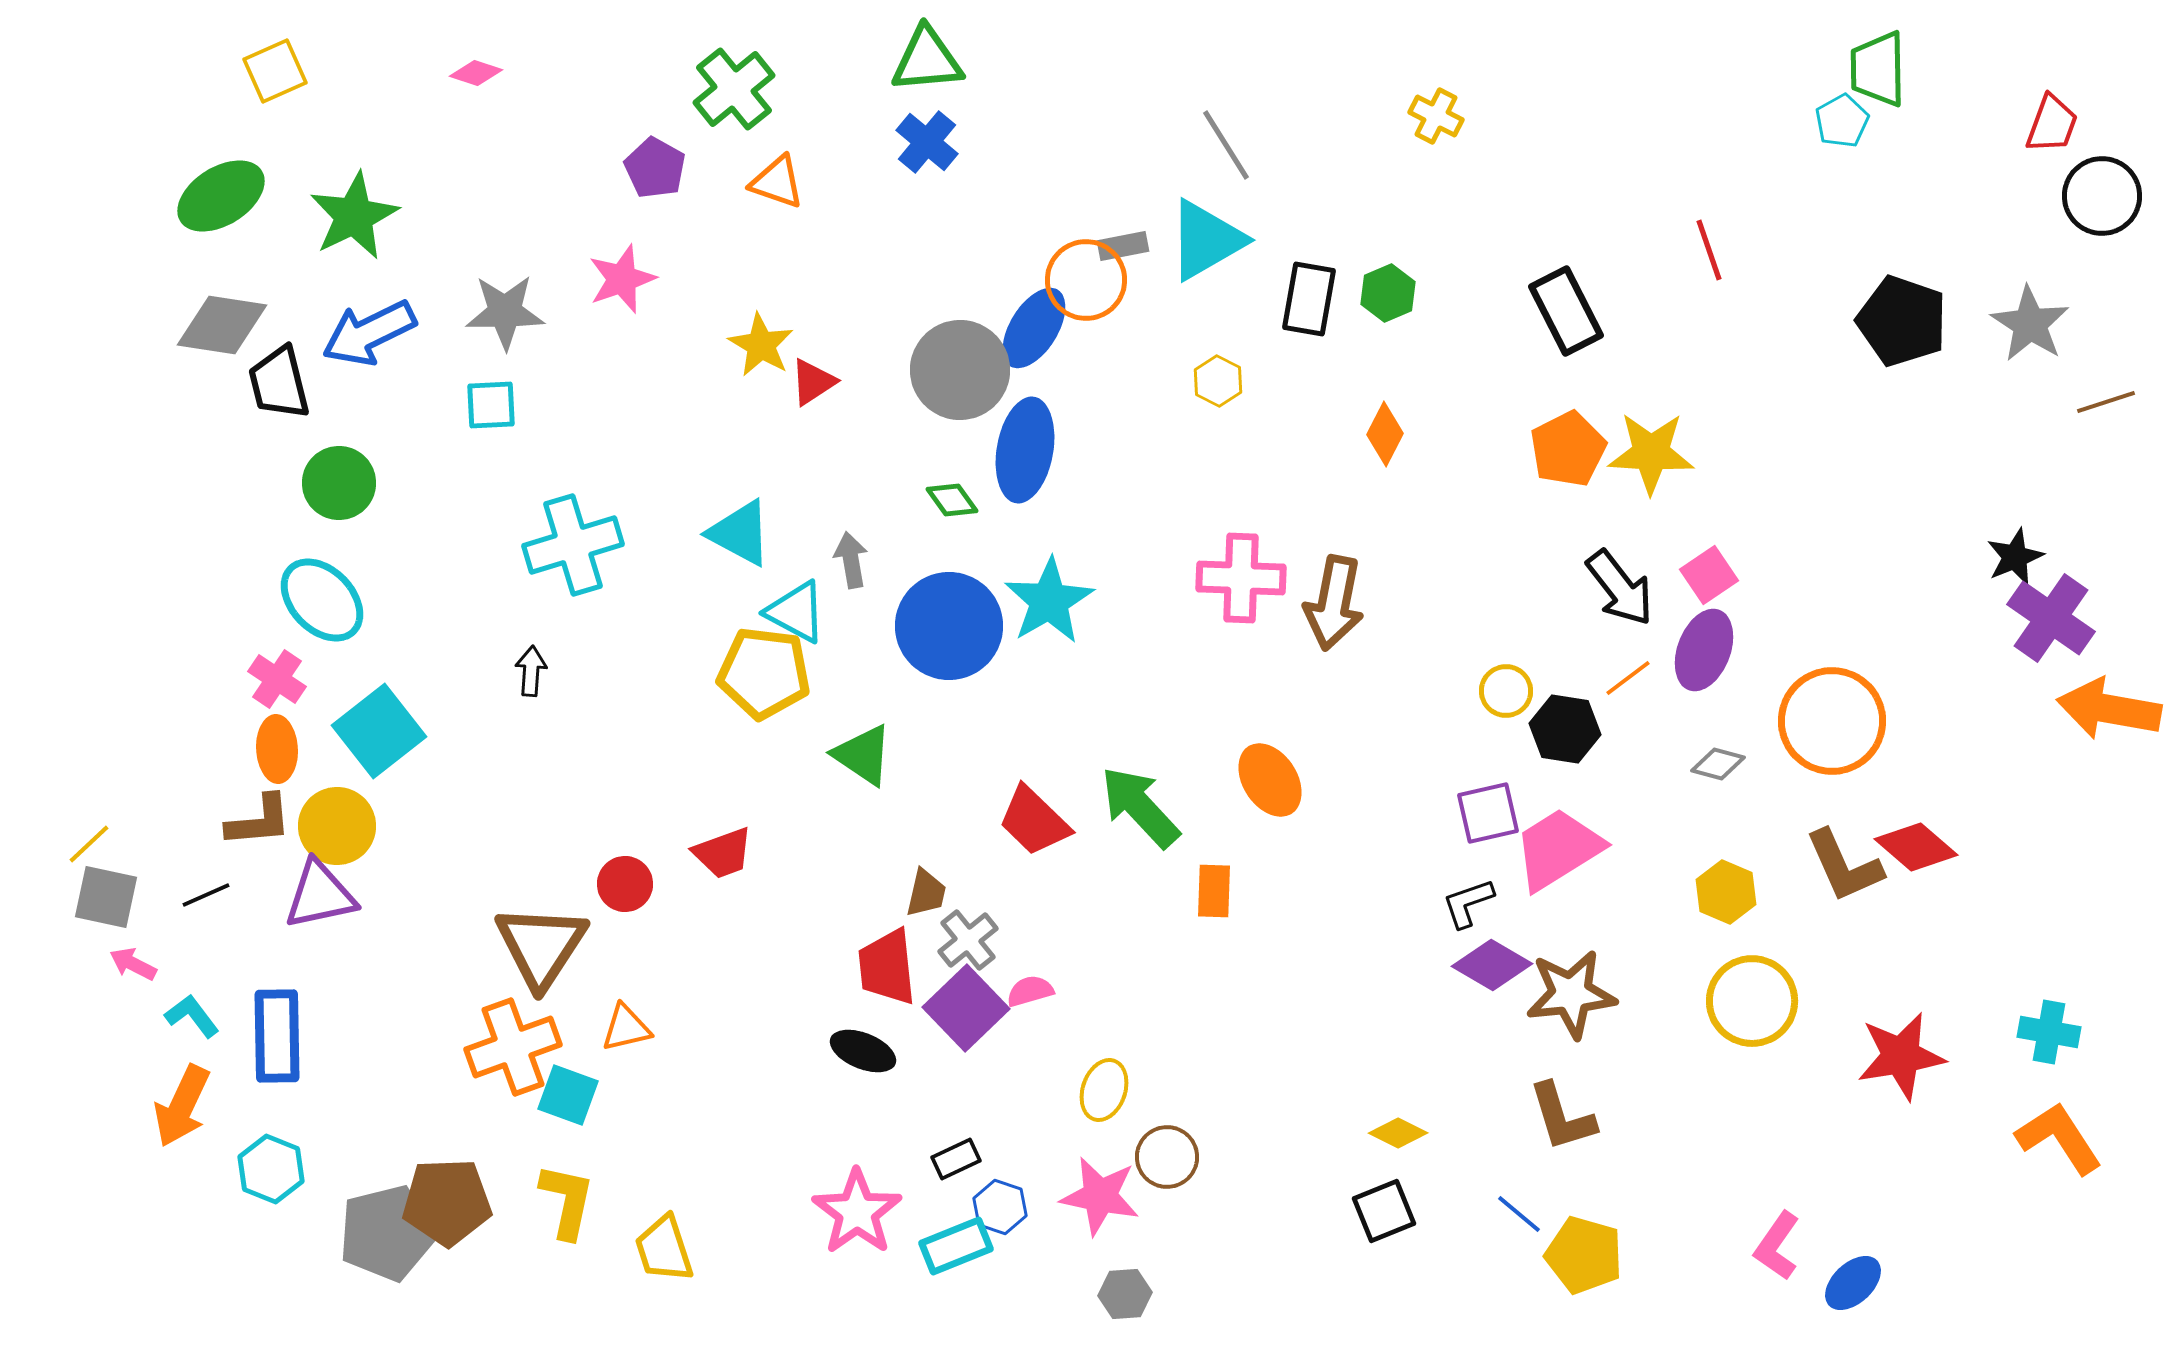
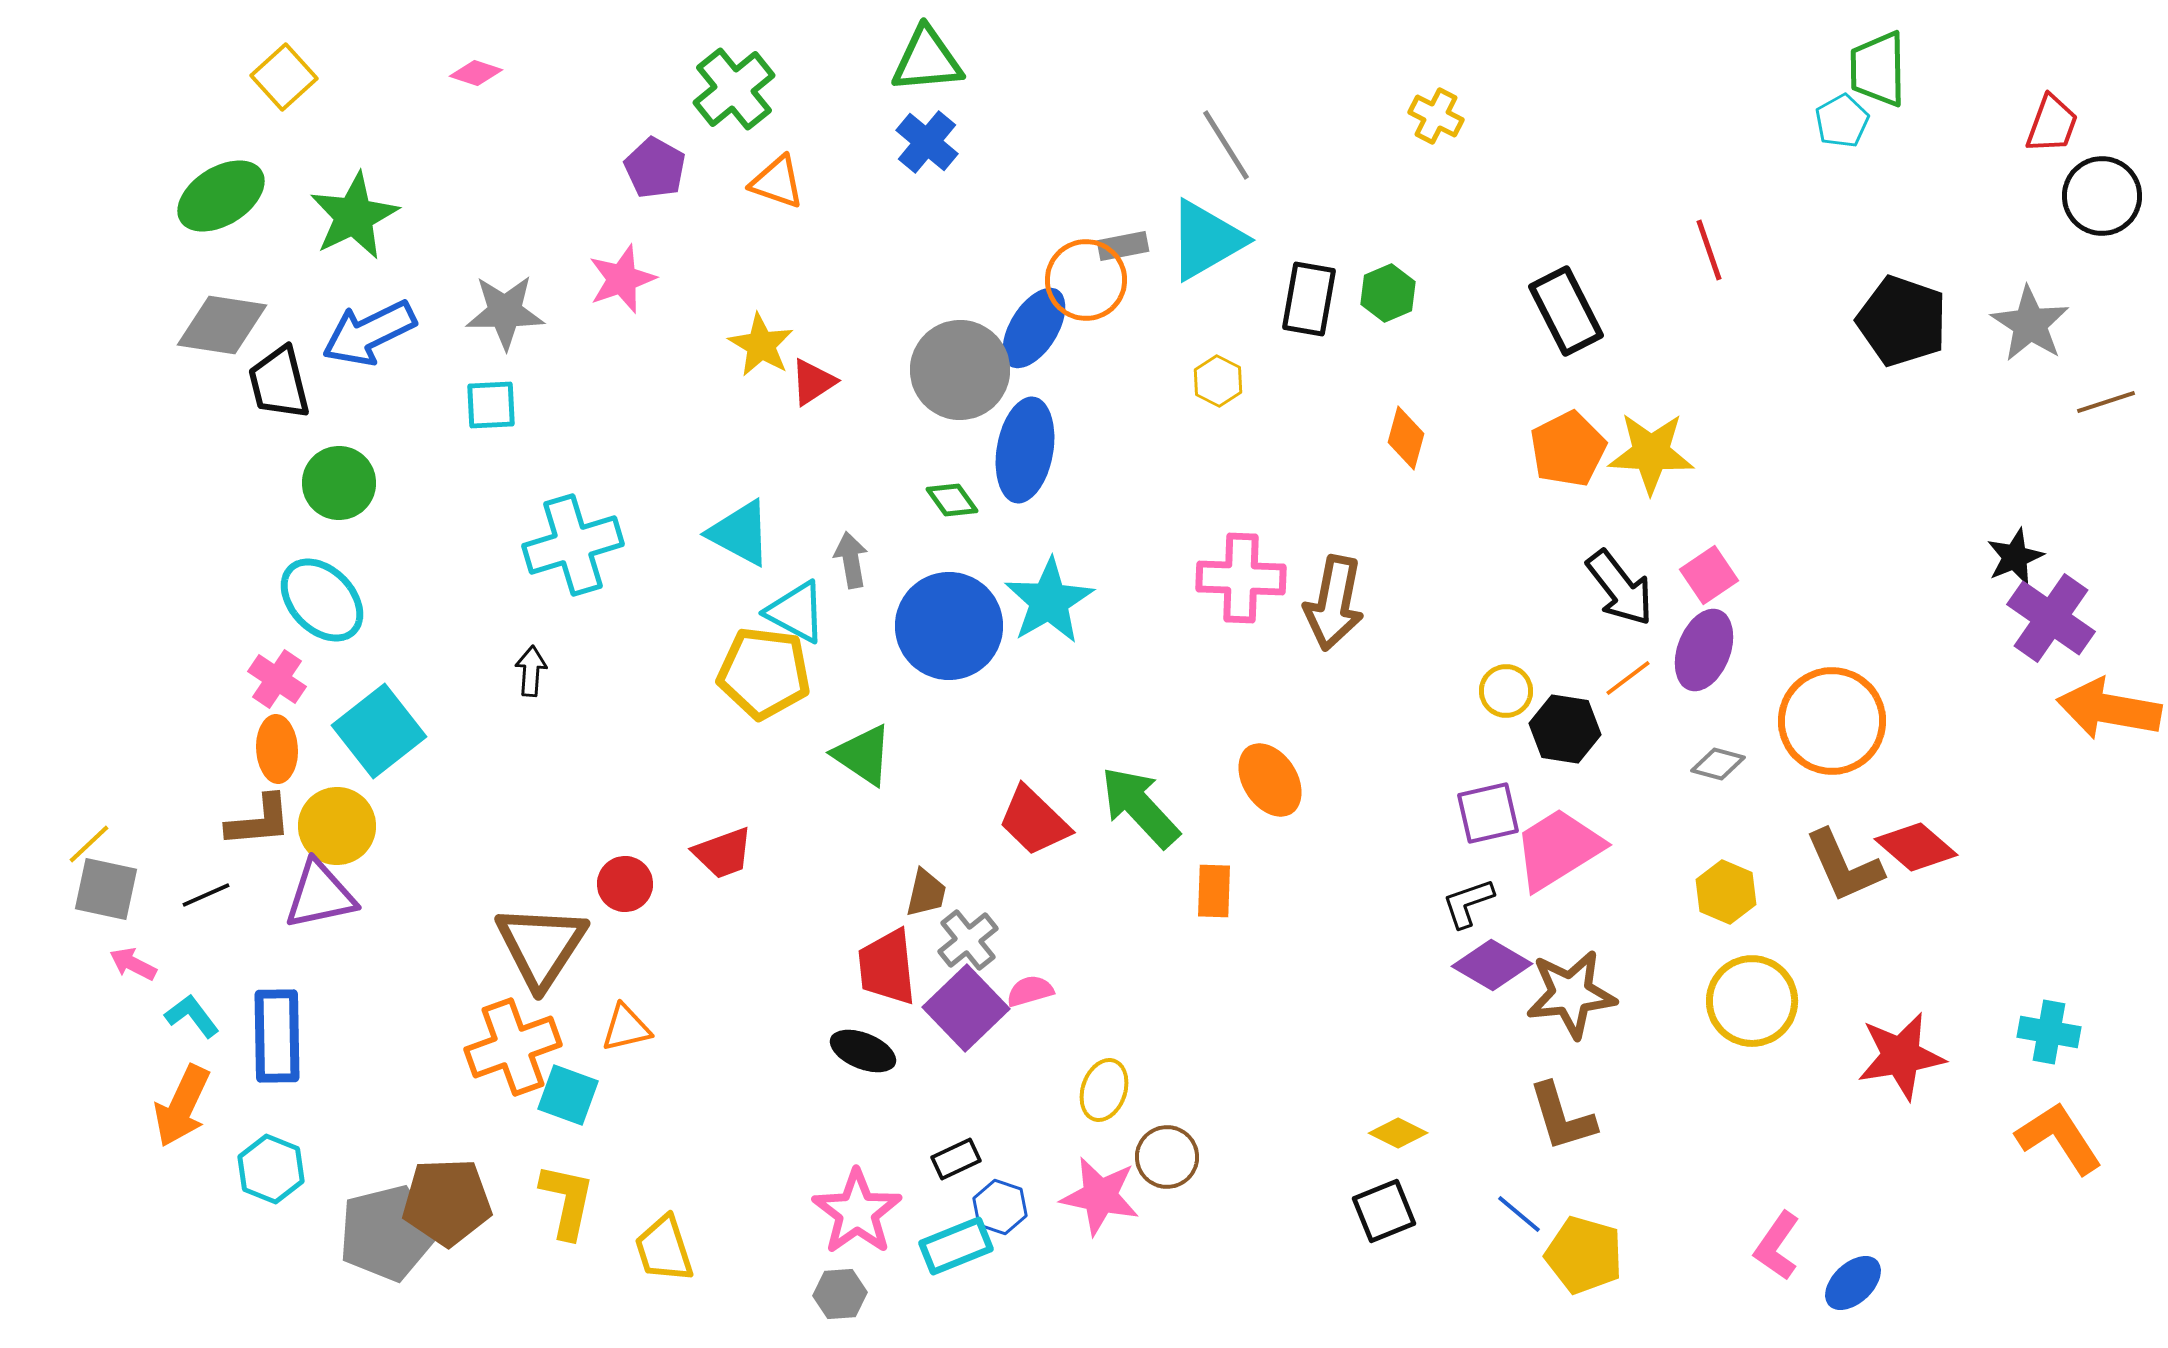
yellow square at (275, 71): moved 9 px right, 6 px down; rotated 18 degrees counterclockwise
orange diamond at (1385, 434): moved 21 px right, 4 px down; rotated 12 degrees counterclockwise
gray square at (106, 897): moved 8 px up
gray hexagon at (1125, 1294): moved 285 px left
